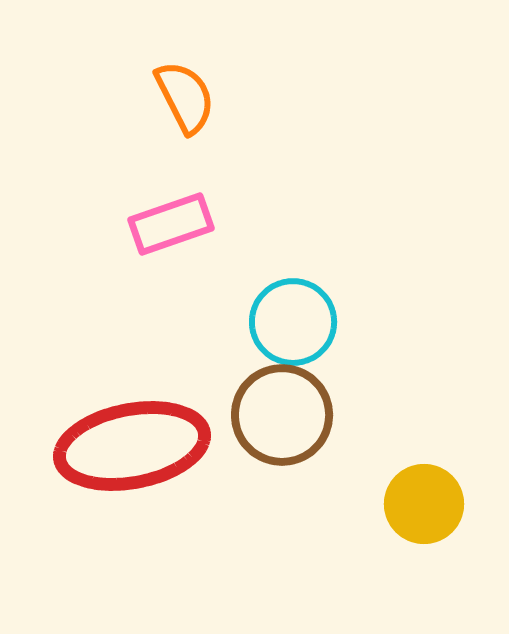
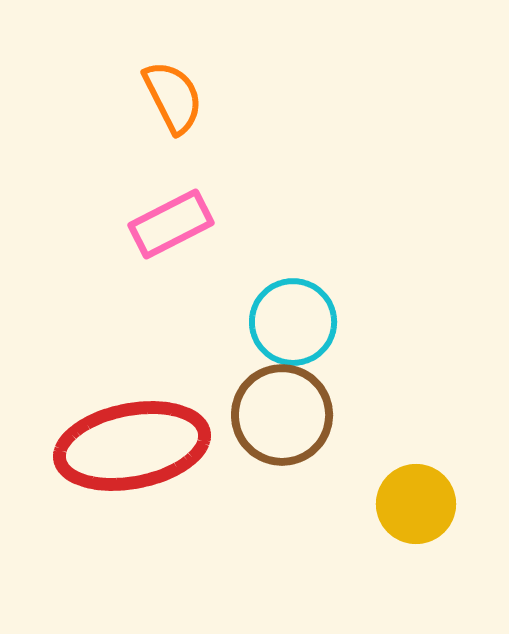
orange semicircle: moved 12 px left
pink rectangle: rotated 8 degrees counterclockwise
yellow circle: moved 8 px left
